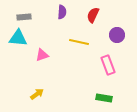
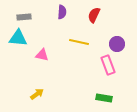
red semicircle: moved 1 px right
purple circle: moved 9 px down
pink triangle: rotated 32 degrees clockwise
